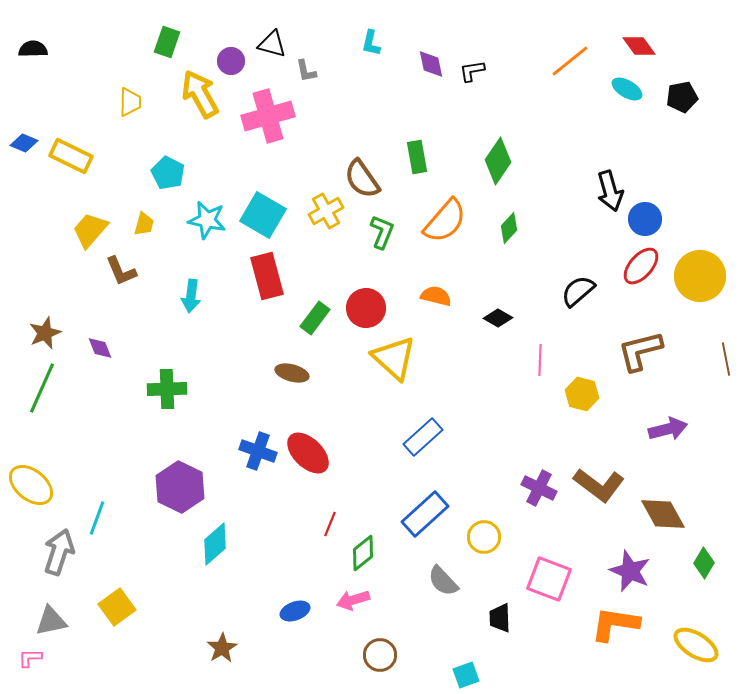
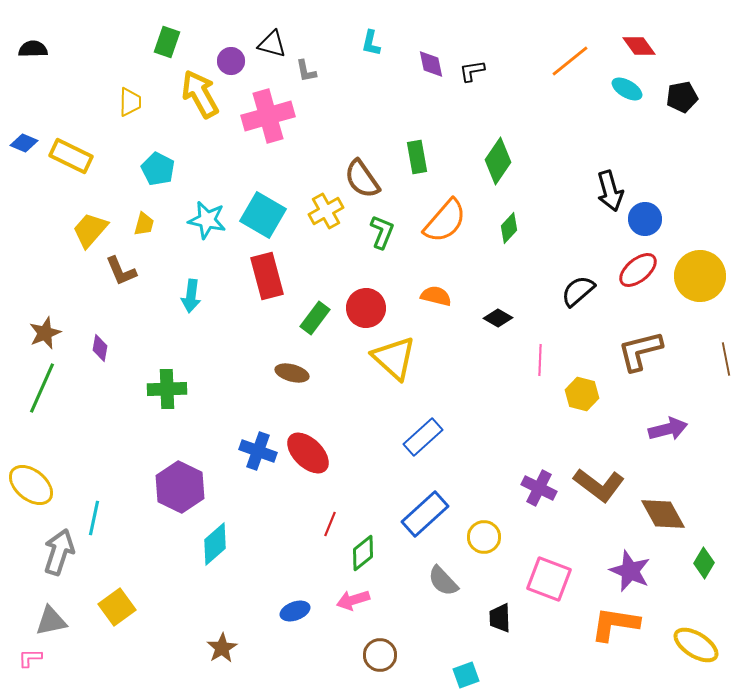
cyan pentagon at (168, 173): moved 10 px left, 4 px up
red ellipse at (641, 266): moved 3 px left, 4 px down; rotated 9 degrees clockwise
purple diamond at (100, 348): rotated 32 degrees clockwise
cyan line at (97, 518): moved 3 px left; rotated 8 degrees counterclockwise
